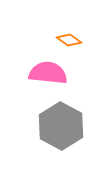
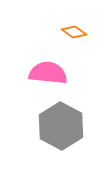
orange diamond: moved 5 px right, 8 px up
